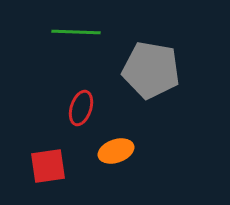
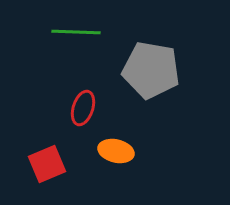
red ellipse: moved 2 px right
orange ellipse: rotated 32 degrees clockwise
red square: moved 1 px left, 2 px up; rotated 15 degrees counterclockwise
